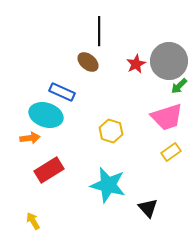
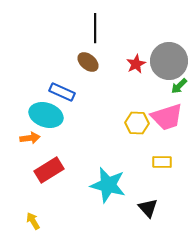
black line: moved 4 px left, 3 px up
yellow hexagon: moved 26 px right, 8 px up; rotated 15 degrees counterclockwise
yellow rectangle: moved 9 px left, 10 px down; rotated 36 degrees clockwise
